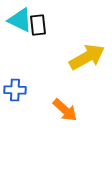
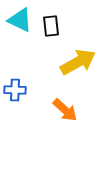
black rectangle: moved 13 px right, 1 px down
yellow arrow: moved 9 px left, 5 px down
